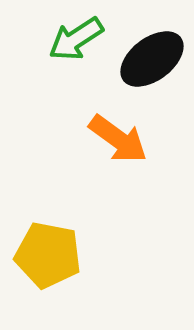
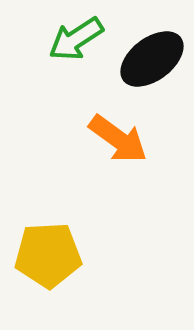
yellow pentagon: rotated 14 degrees counterclockwise
